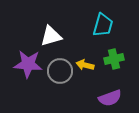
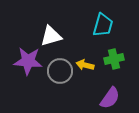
purple star: moved 3 px up
purple semicircle: rotated 35 degrees counterclockwise
